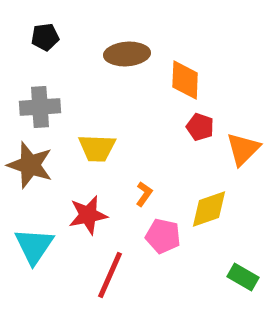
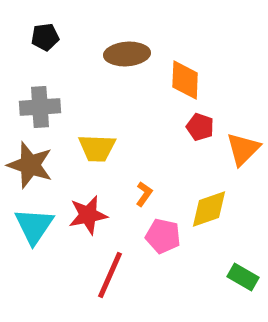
cyan triangle: moved 20 px up
